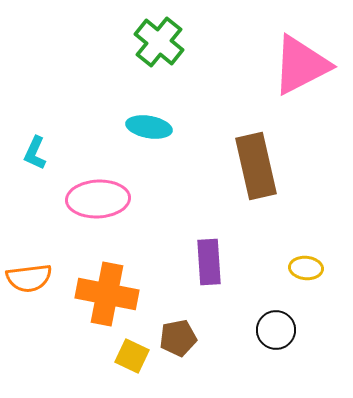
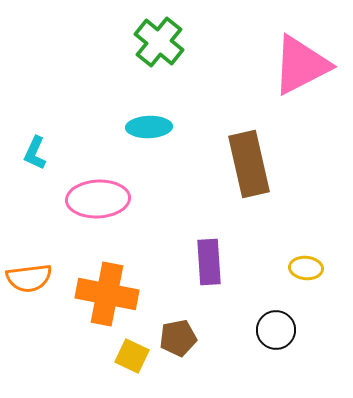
cyan ellipse: rotated 12 degrees counterclockwise
brown rectangle: moved 7 px left, 2 px up
